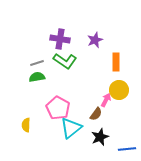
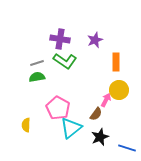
blue line: moved 1 px up; rotated 24 degrees clockwise
